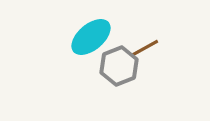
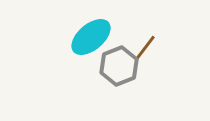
brown line: rotated 24 degrees counterclockwise
